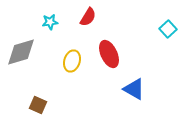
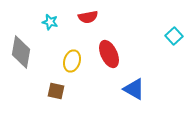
red semicircle: rotated 48 degrees clockwise
cyan star: rotated 21 degrees clockwise
cyan square: moved 6 px right, 7 px down
gray diamond: rotated 64 degrees counterclockwise
brown square: moved 18 px right, 14 px up; rotated 12 degrees counterclockwise
